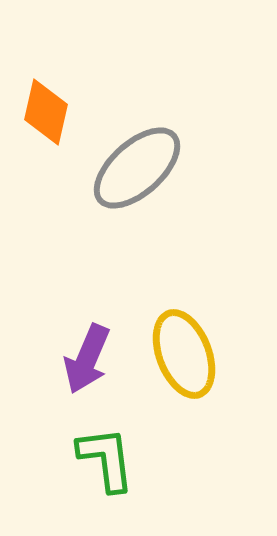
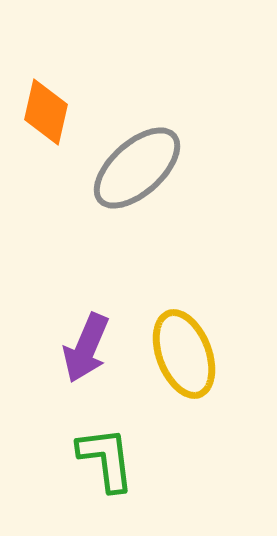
purple arrow: moved 1 px left, 11 px up
